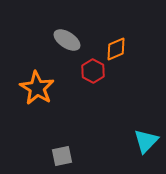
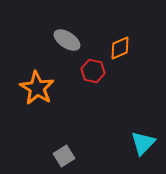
orange diamond: moved 4 px right, 1 px up
red hexagon: rotated 15 degrees counterclockwise
cyan triangle: moved 3 px left, 2 px down
gray square: moved 2 px right; rotated 20 degrees counterclockwise
